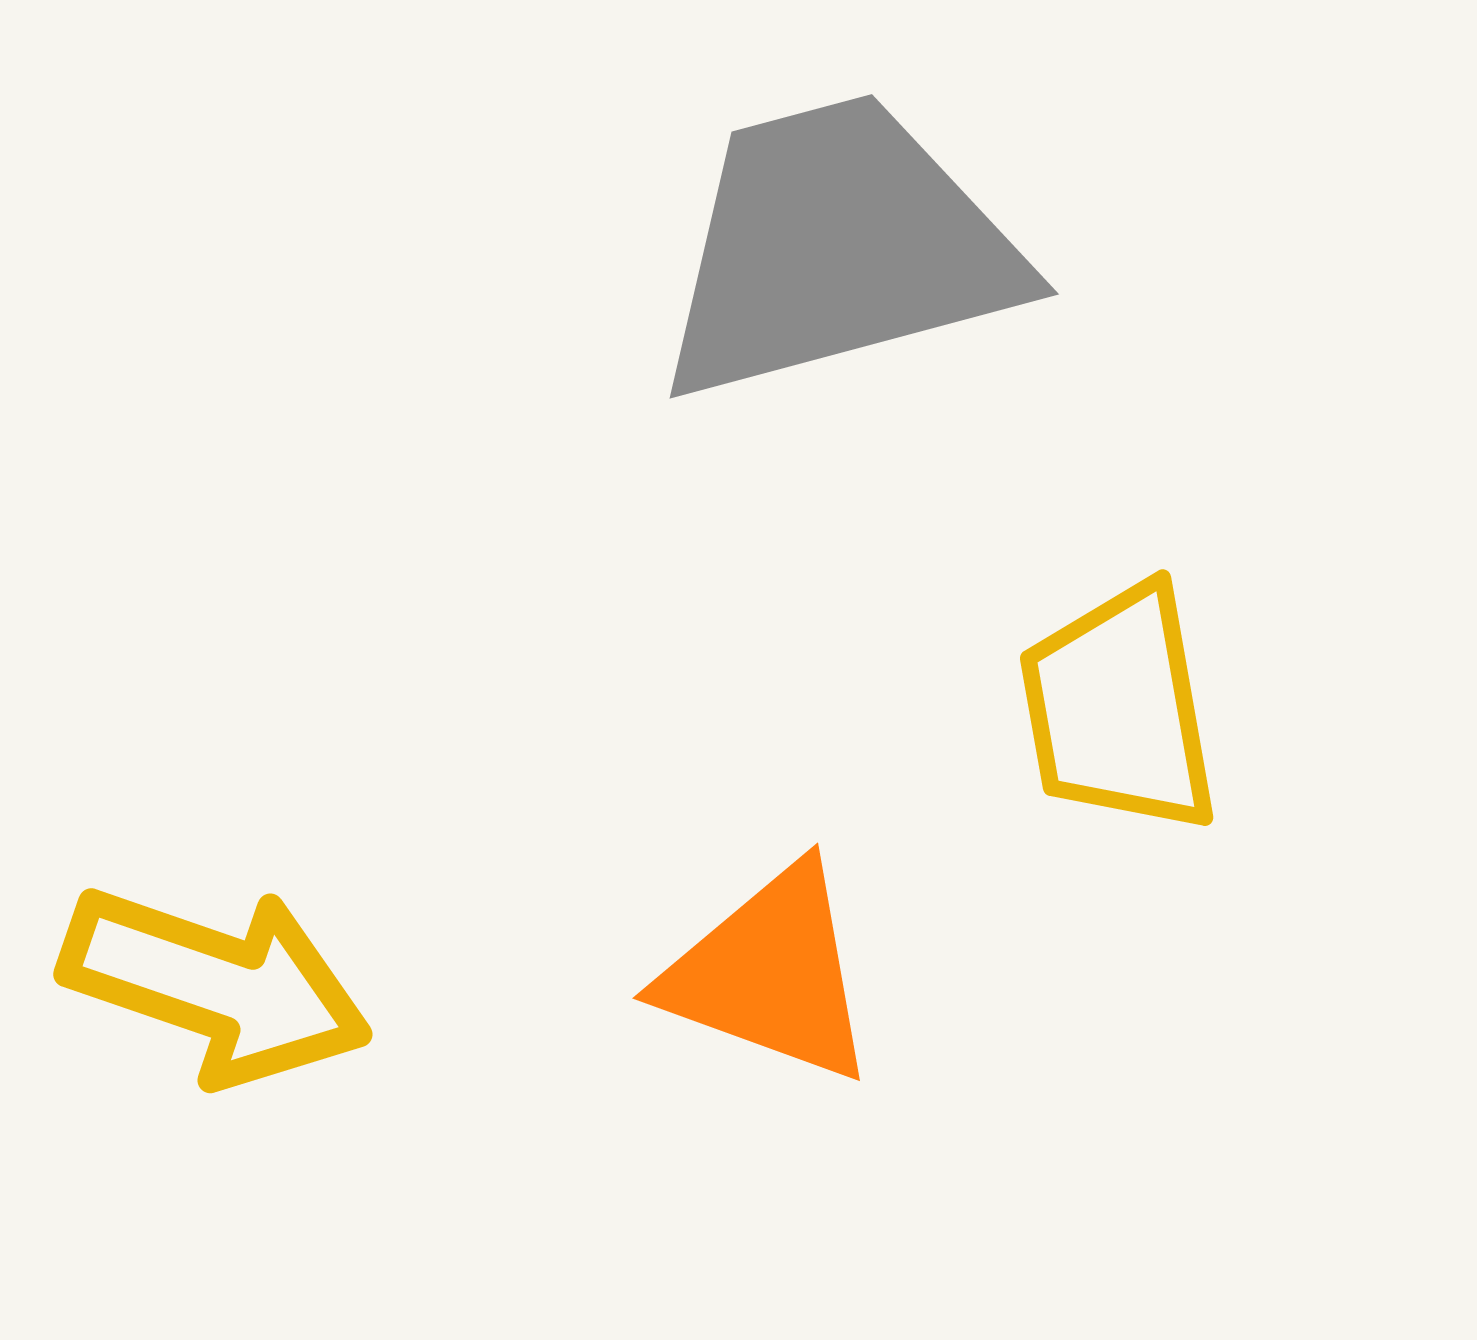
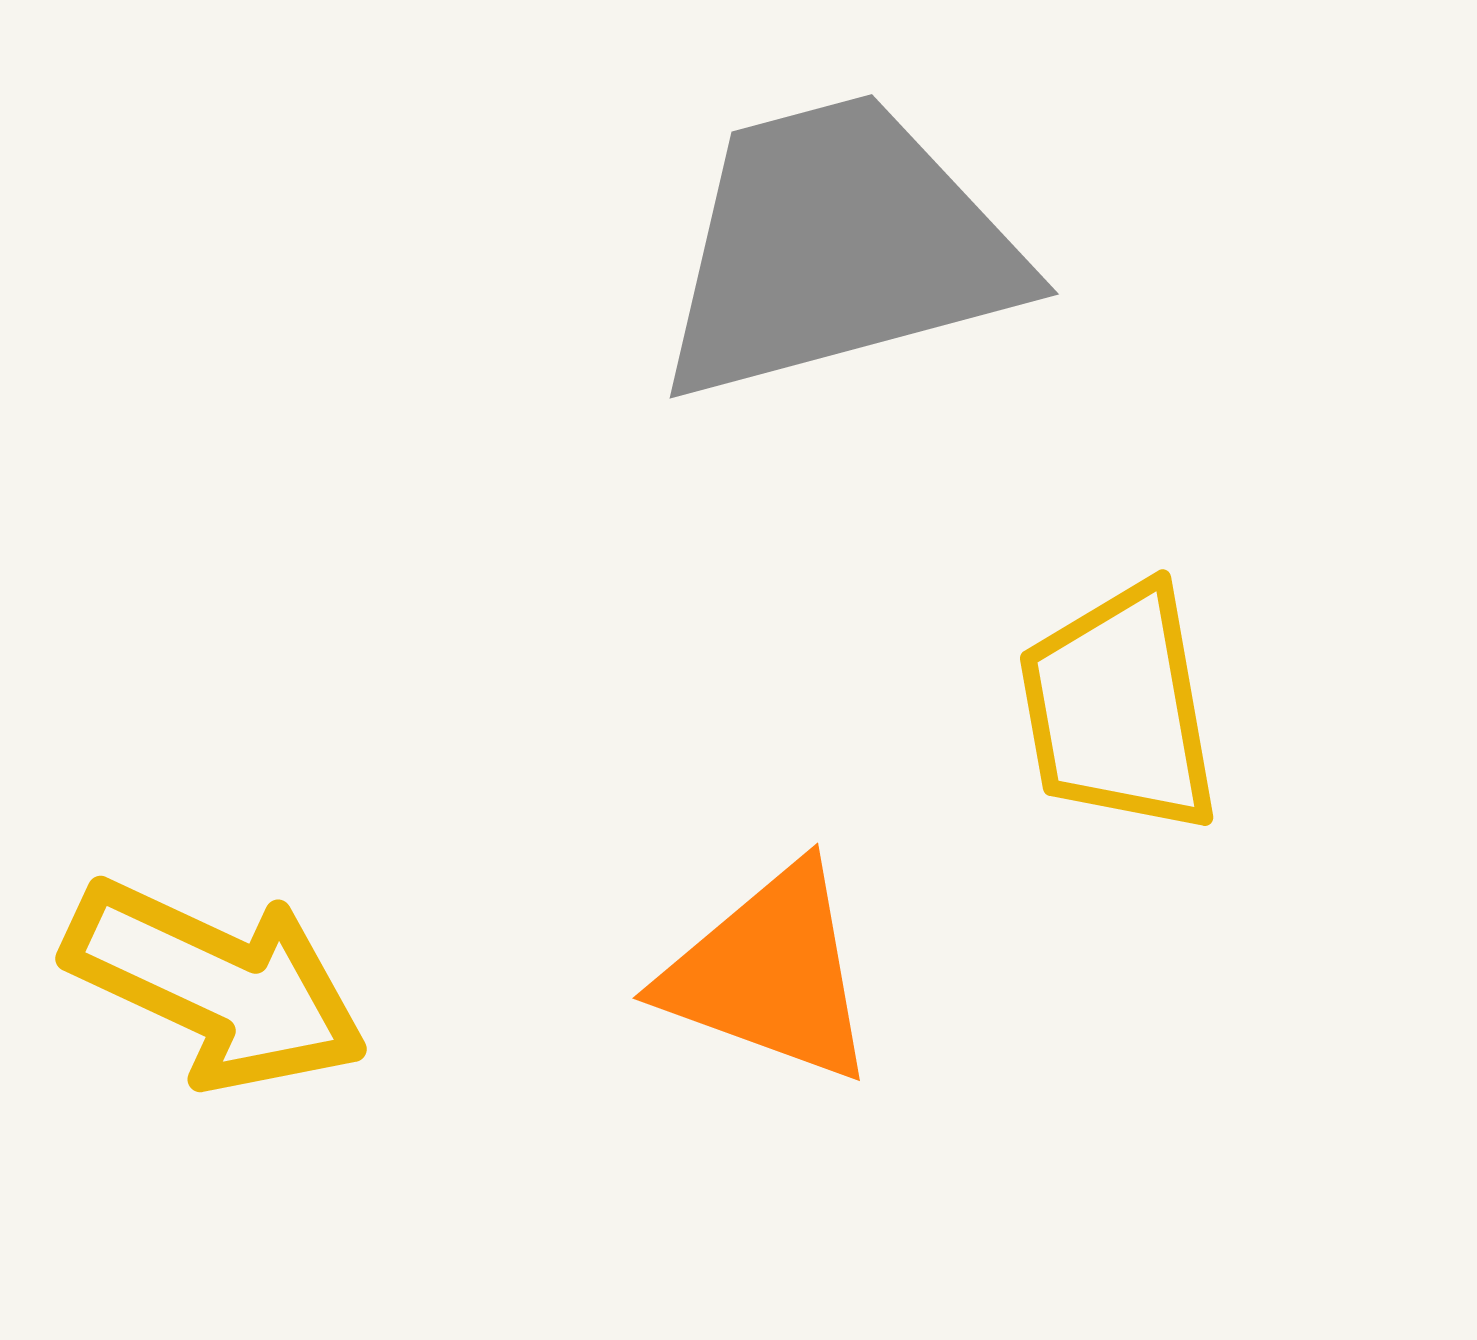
yellow arrow: rotated 6 degrees clockwise
